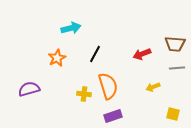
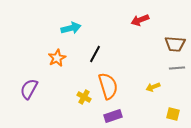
red arrow: moved 2 px left, 34 px up
purple semicircle: rotated 45 degrees counterclockwise
yellow cross: moved 3 px down; rotated 24 degrees clockwise
